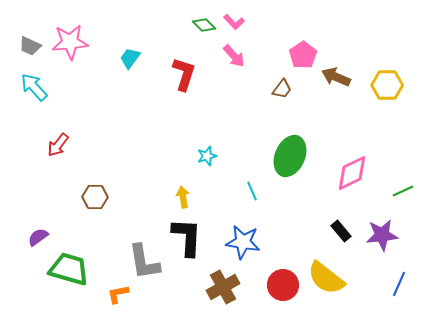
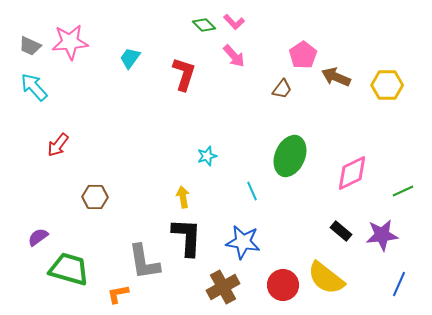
black rectangle: rotated 10 degrees counterclockwise
